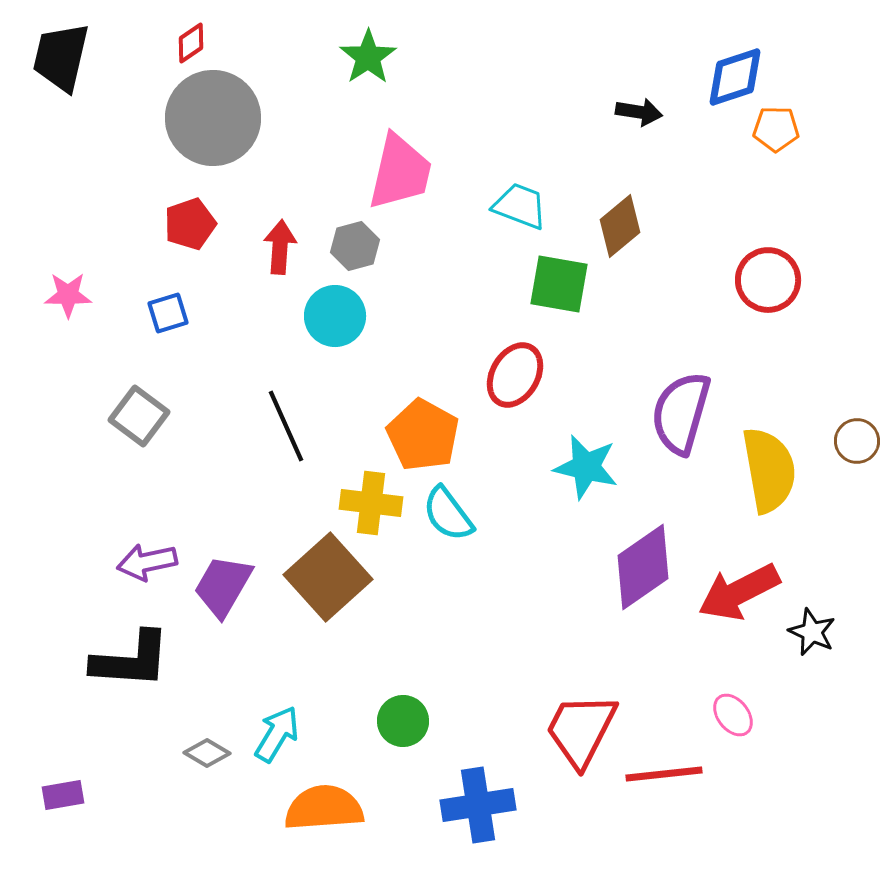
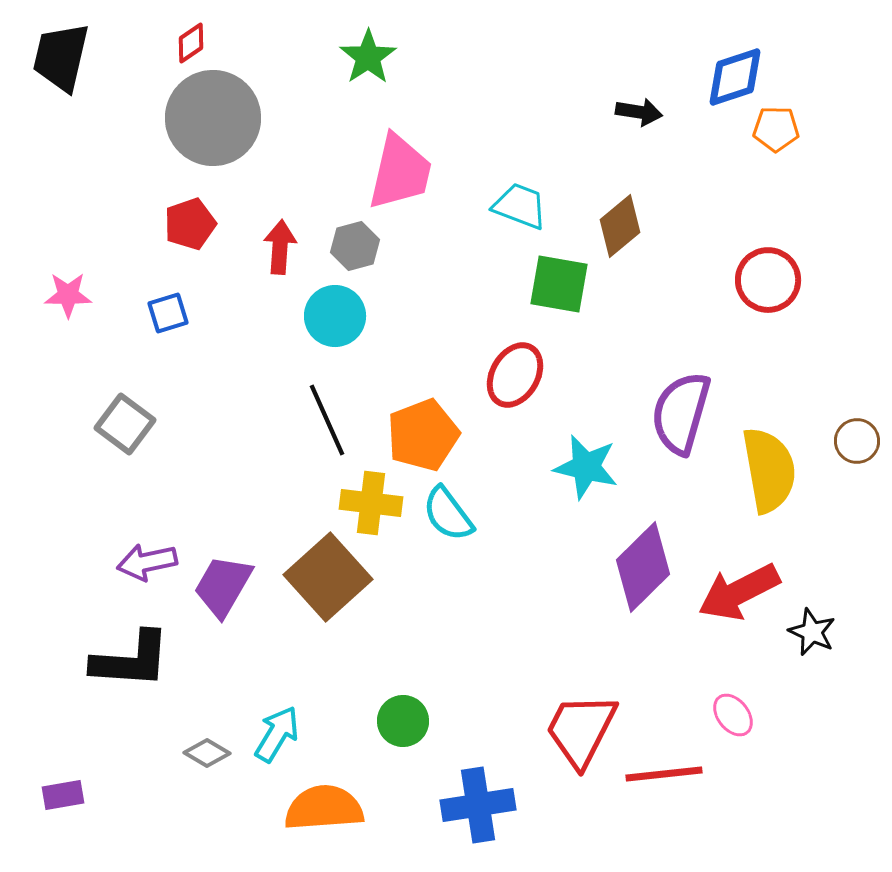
gray square at (139, 416): moved 14 px left, 8 px down
black line at (286, 426): moved 41 px right, 6 px up
orange pentagon at (423, 435): rotated 22 degrees clockwise
purple diamond at (643, 567): rotated 10 degrees counterclockwise
